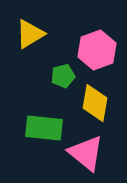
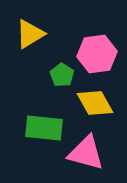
pink hexagon: moved 4 px down; rotated 12 degrees clockwise
green pentagon: moved 1 px left, 1 px up; rotated 25 degrees counterclockwise
yellow diamond: rotated 39 degrees counterclockwise
pink triangle: rotated 24 degrees counterclockwise
